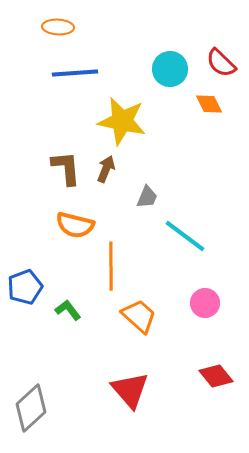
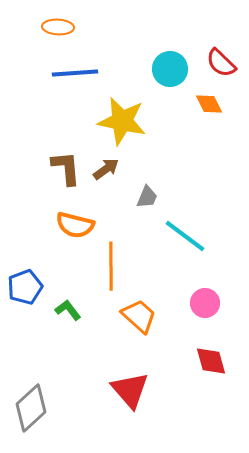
brown arrow: rotated 32 degrees clockwise
red diamond: moved 5 px left, 15 px up; rotated 24 degrees clockwise
